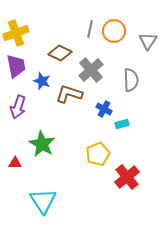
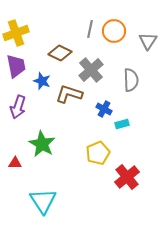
yellow pentagon: moved 1 px up
